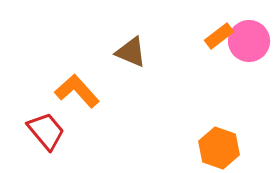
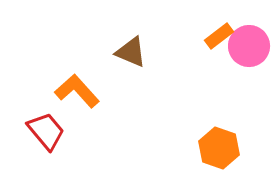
pink circle: moved 5 px down
